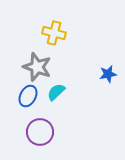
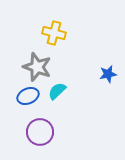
cyan semicircle: moved 1 px right, 1 px up
blue ellipse: rotated 40 degrees clockwise
